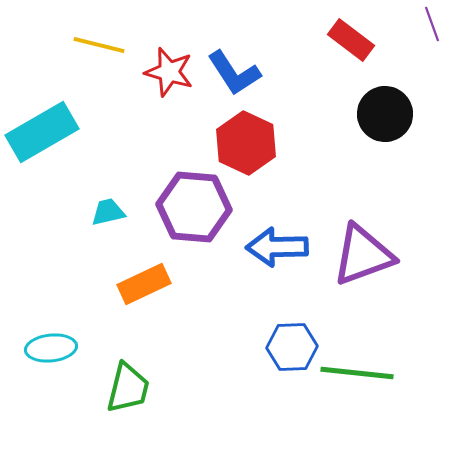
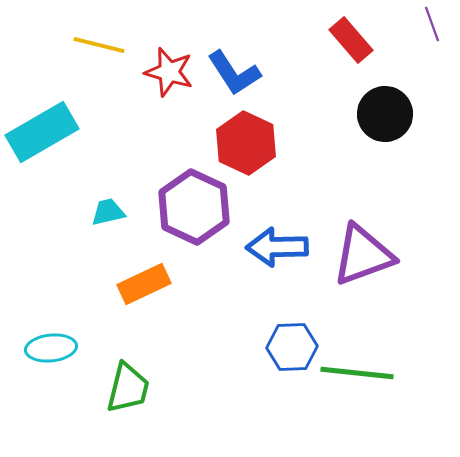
red rectangle: rotated 12 degrees clockwise
purple hexagon: rotated 20 degrees clockwise
